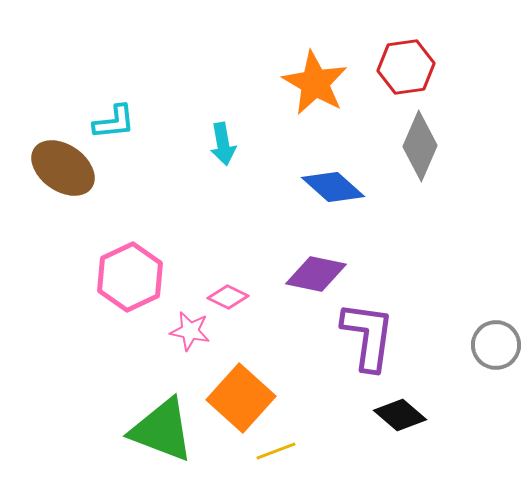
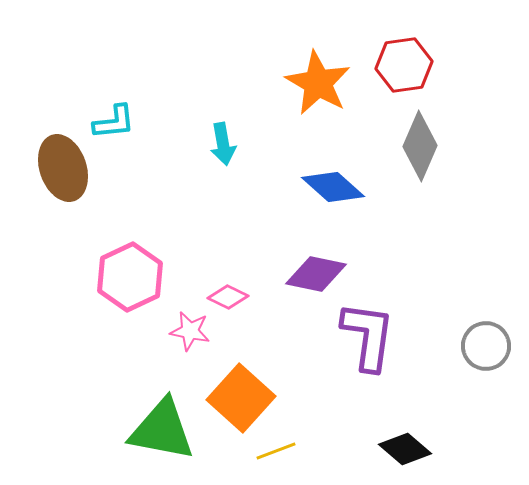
red hexagon: moved 2 px left, 2 px up
orange star: moved 3 px right
brown ellipse: rotated 36 degrees clockwise
gray circle: moved 10 px left, 1 px down
black diamond: moved 5 px right, 34 px down
green triangle: rotated 10 degrees counterclockwise
